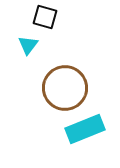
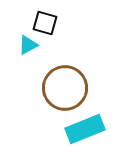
black square: moved 6 px down
cyan triangle: rotated 25 degrees clockwise
